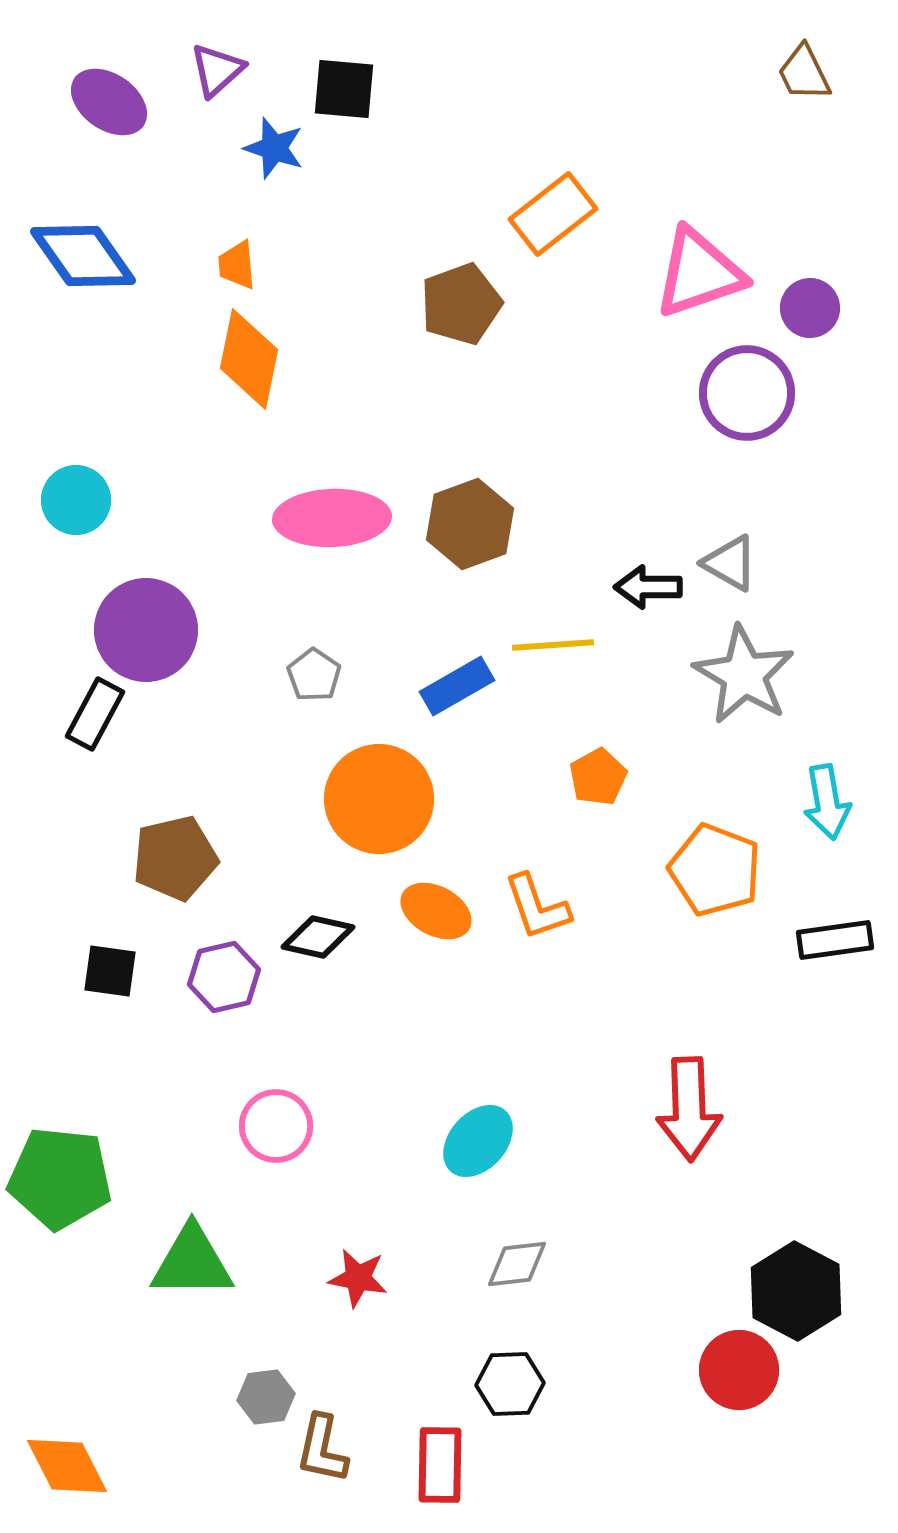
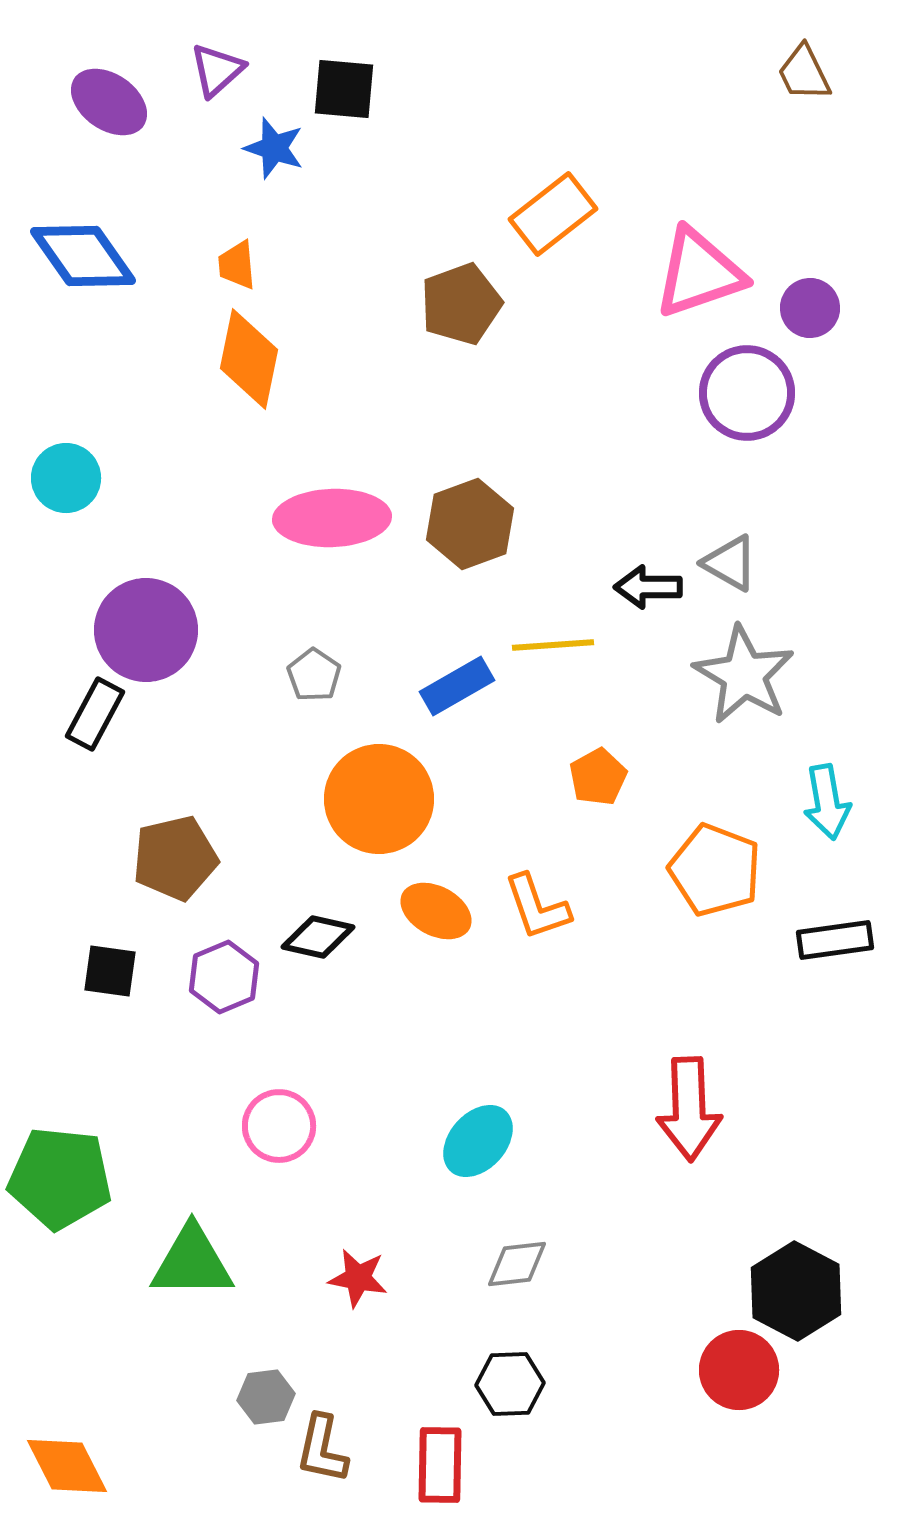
cyan circle at (76, 500): moved 10 px left, 22 px up
purple hexagon at (224, 977): rotated 10 degrees counterclockwise
pink circle at (276, 1126): moved 3 px right
